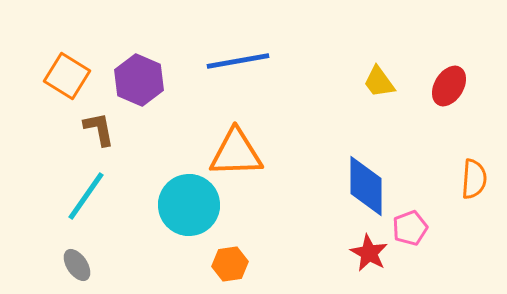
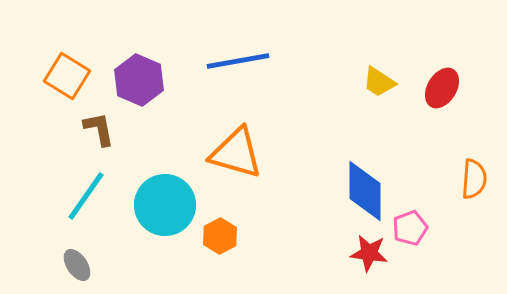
yellow trapezoid: rotated 21 degrees counterclockwise
red ellipse: moved 7 px left, 2 px down
orange triangle: rotated 18 degrees clockwise
blue diamond: moved 1 px left, 5 px down
cyan circle: moved 24 px left
red star: rotated 21 degrees counterclockwise
orange hexagon: moved 10 px left, 28 px up; rotated 20 degrees counterclockwise
